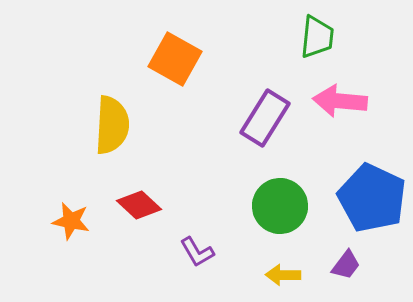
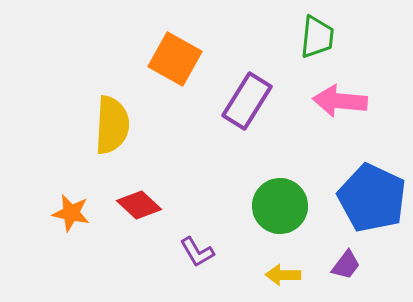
purple rectangle: moved 18 px left, 17 px up
orange star: moved 8 px up
